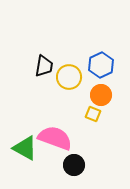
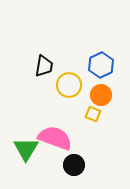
yellow circle: moved 8 px down
green triangle: moved 1 px right, 1 px down; rotated 32 degrees clockwise
